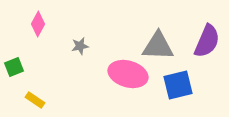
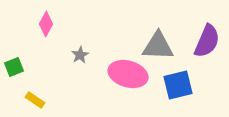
pink diamond: moved 8 px right
gray star: moved 9 px down; rotated 18 degrees counterclockwise
